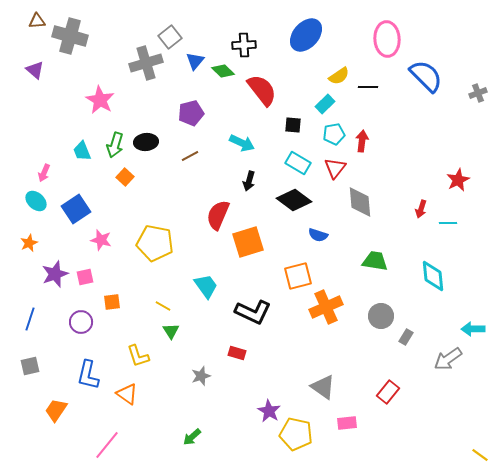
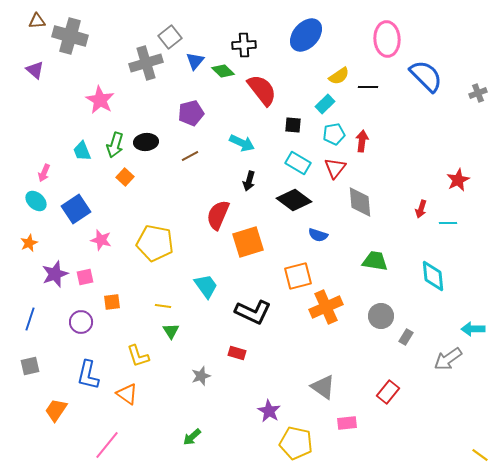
yellow line at (163, 306): rotated 21 degrees counterclockwise
yellow pentagon at (296, 434): moved 9 px down
